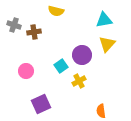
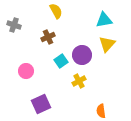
yellow semicircle: rotated 133 degrees counterclockwise
brown cross: moved 14 px right, 5 px down; rotated 16 degrees counterclockwise
cyan square: moved 5 px up
